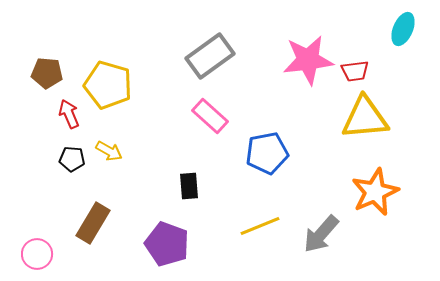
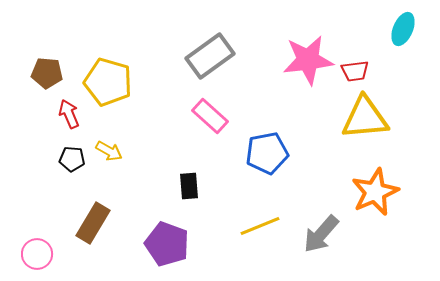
yellow pentagon: moved 3 px up
